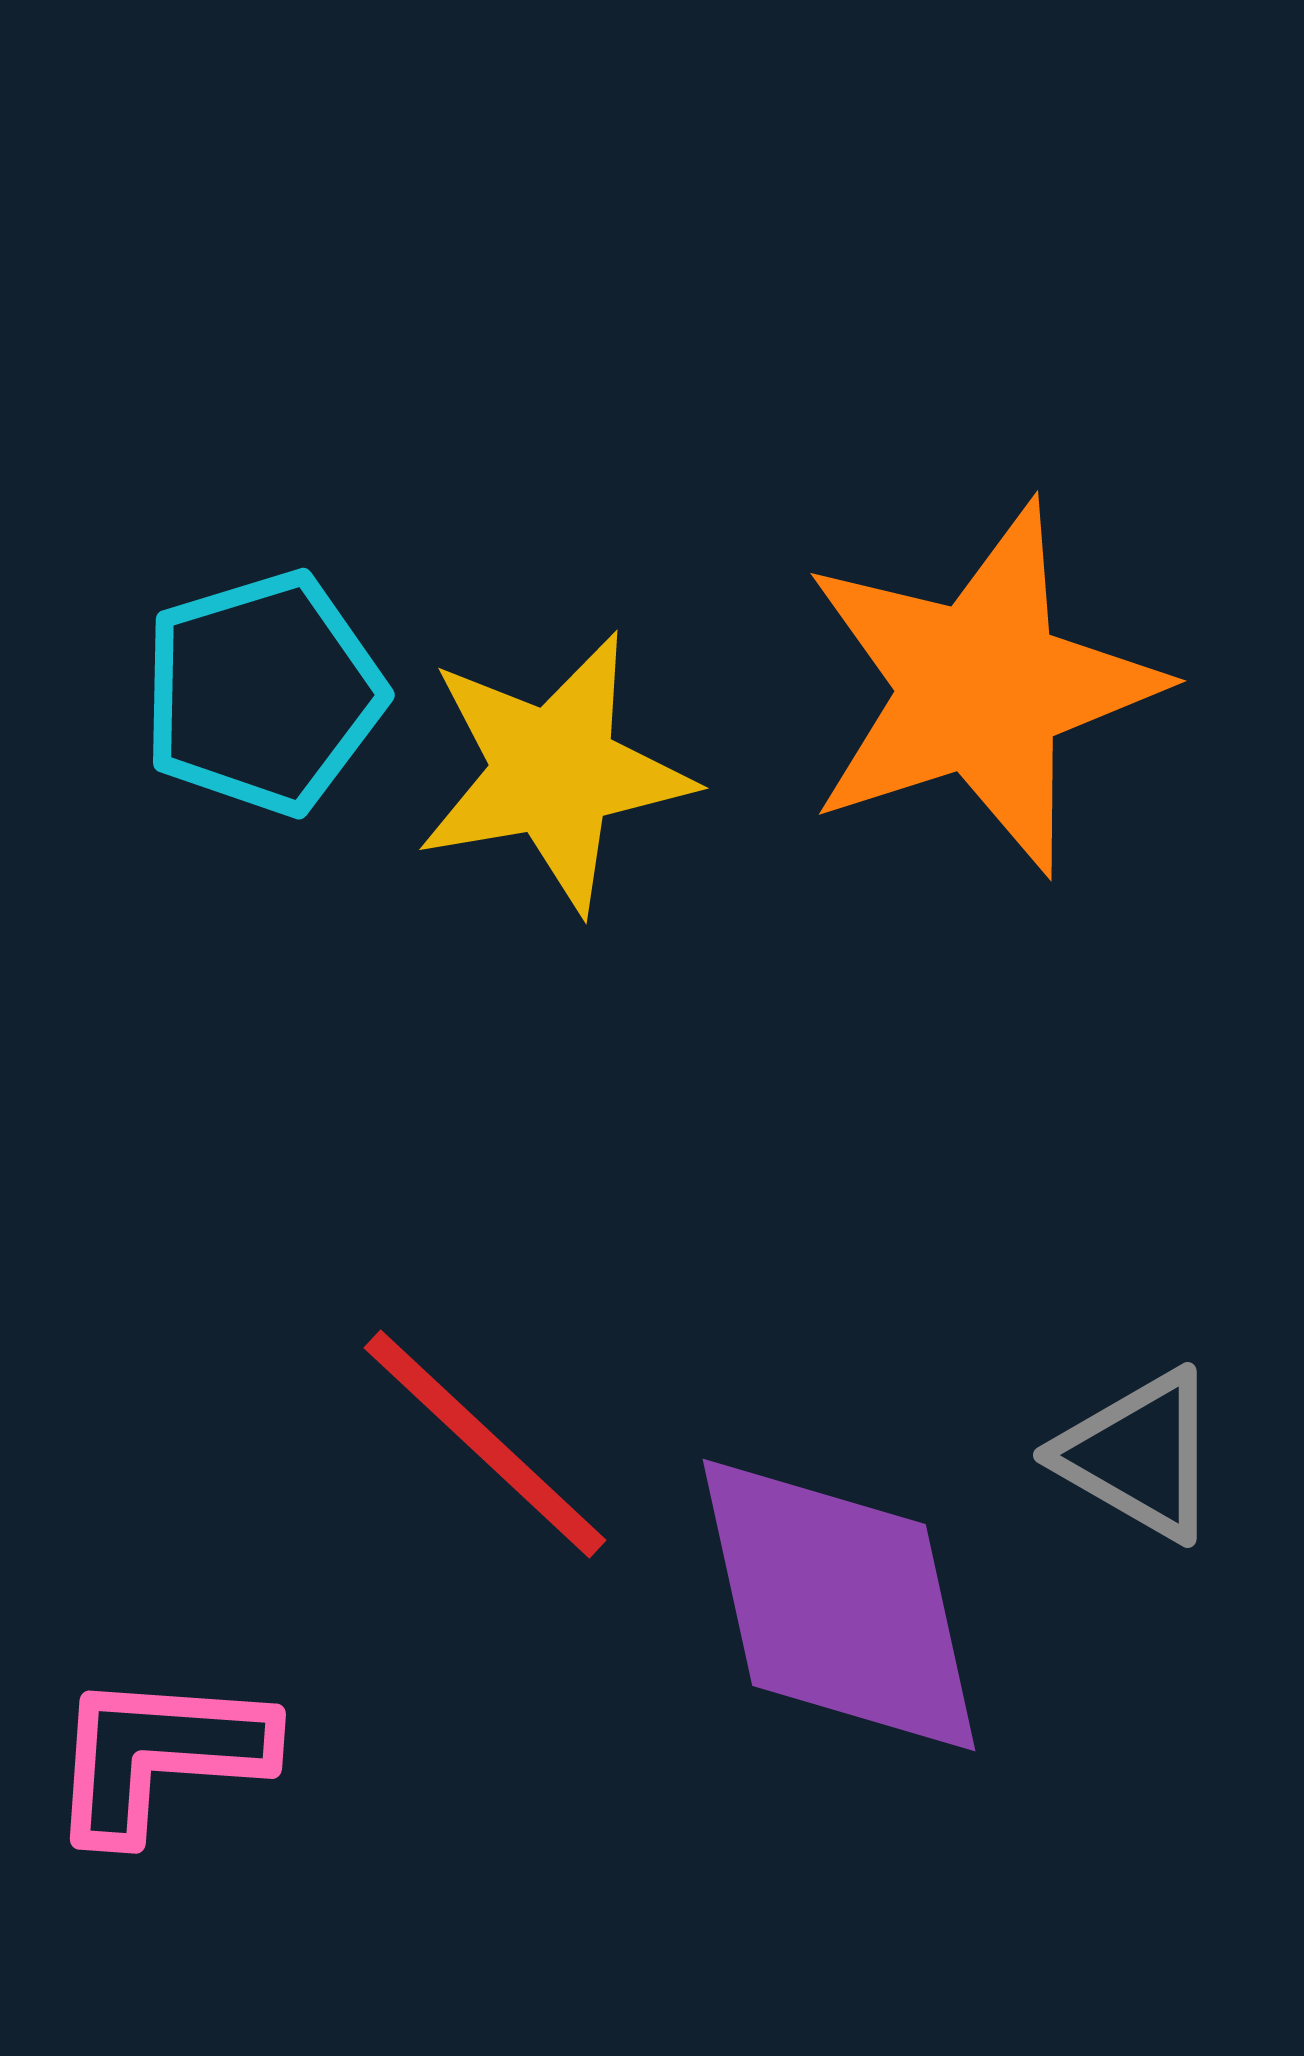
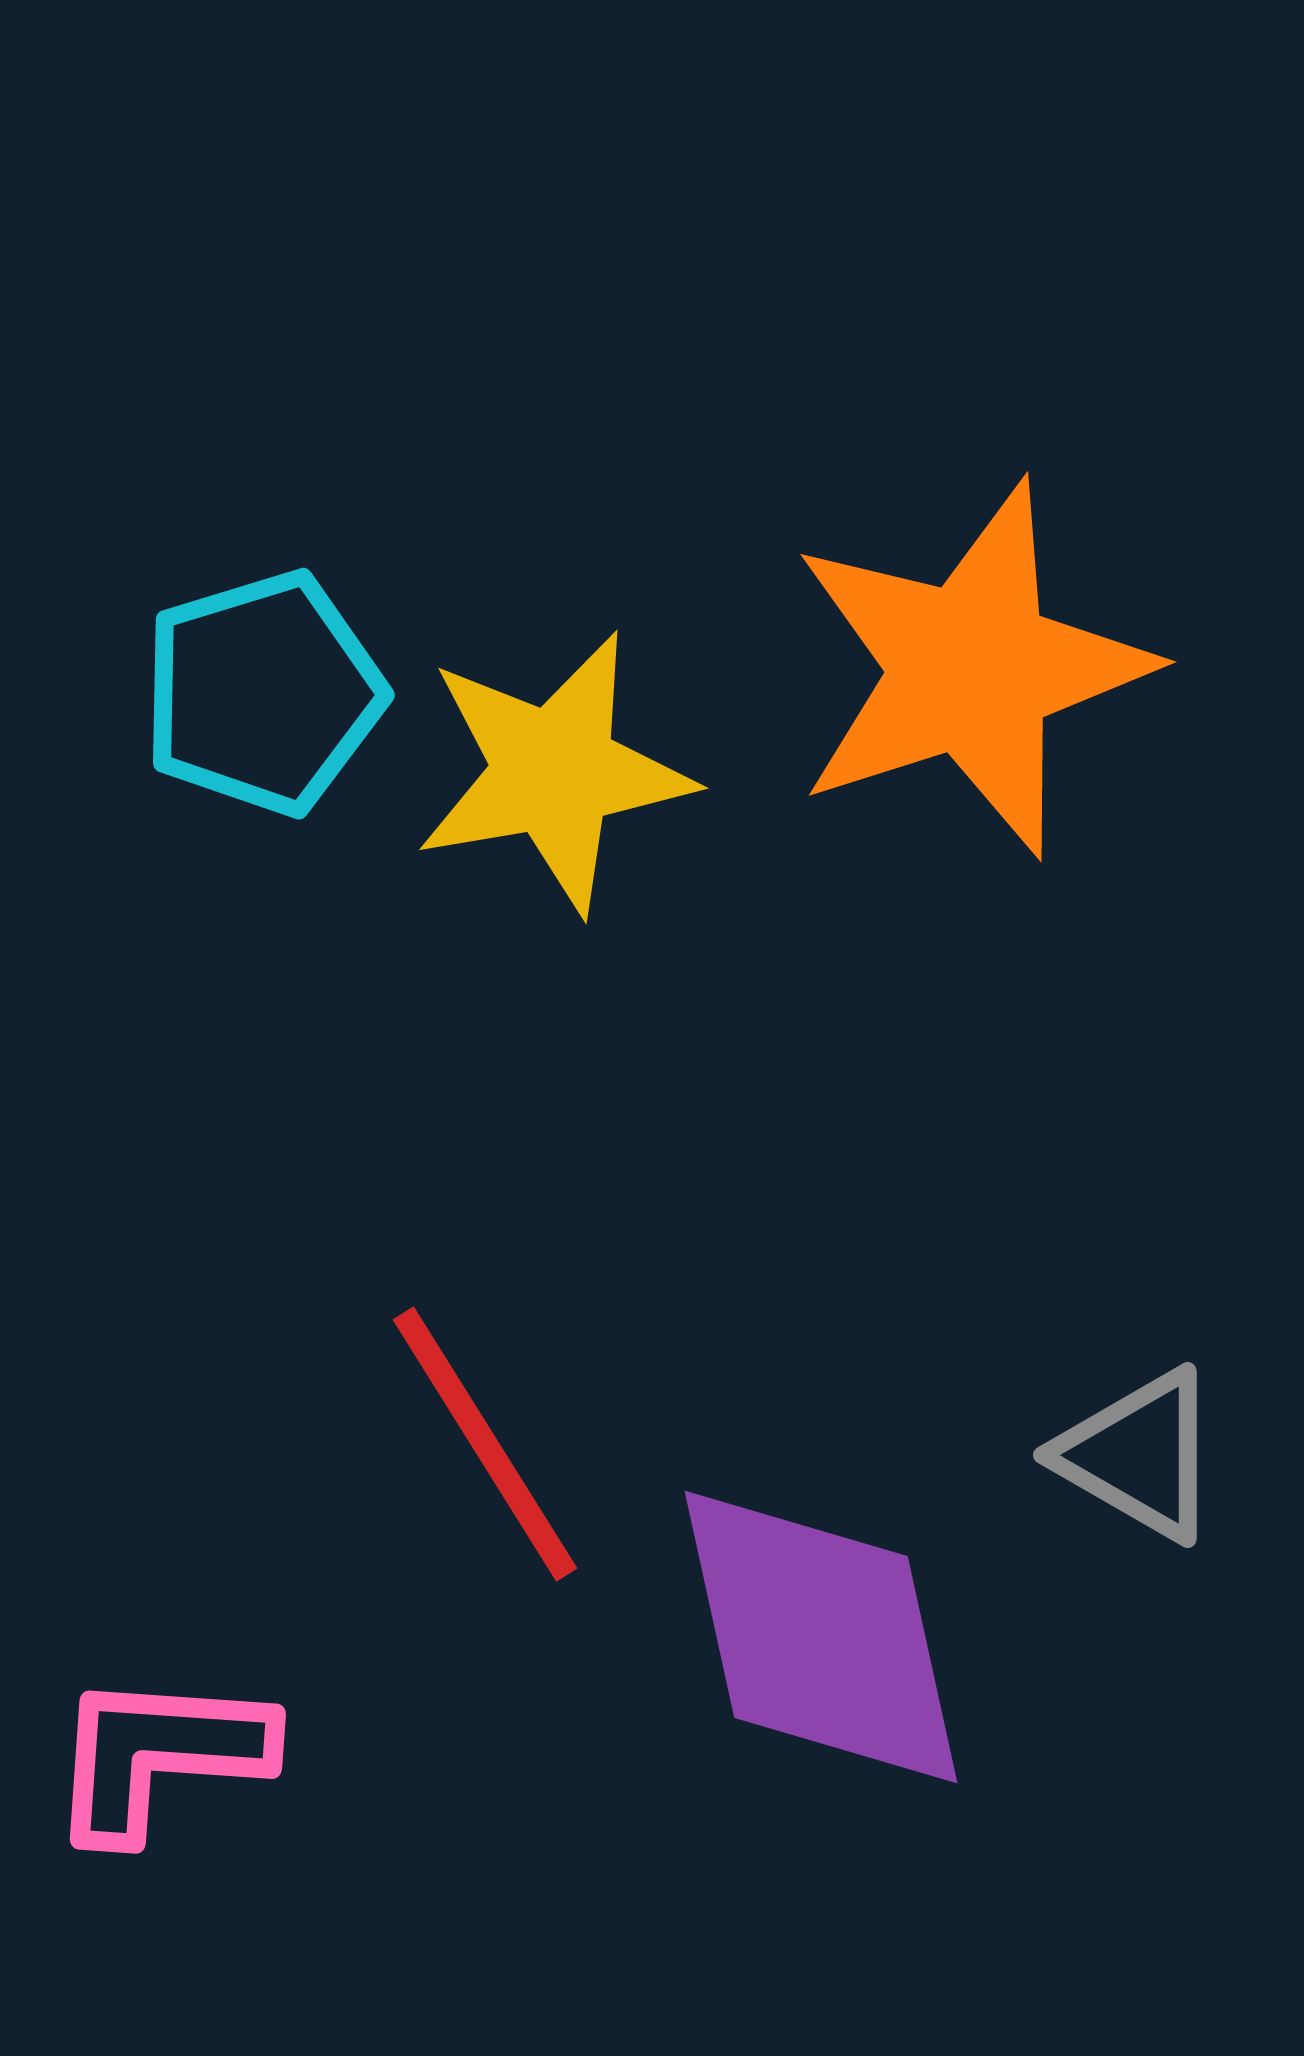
orange star: moved 10 px left, 19 px up
red line: rotated 15 degrees clockwise
purple diamond: moved 18 px left, 32 px down
